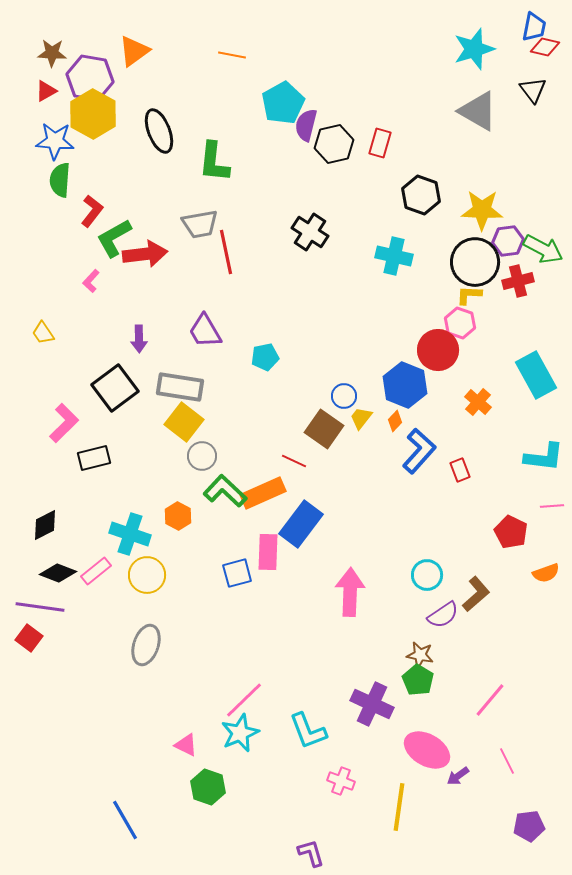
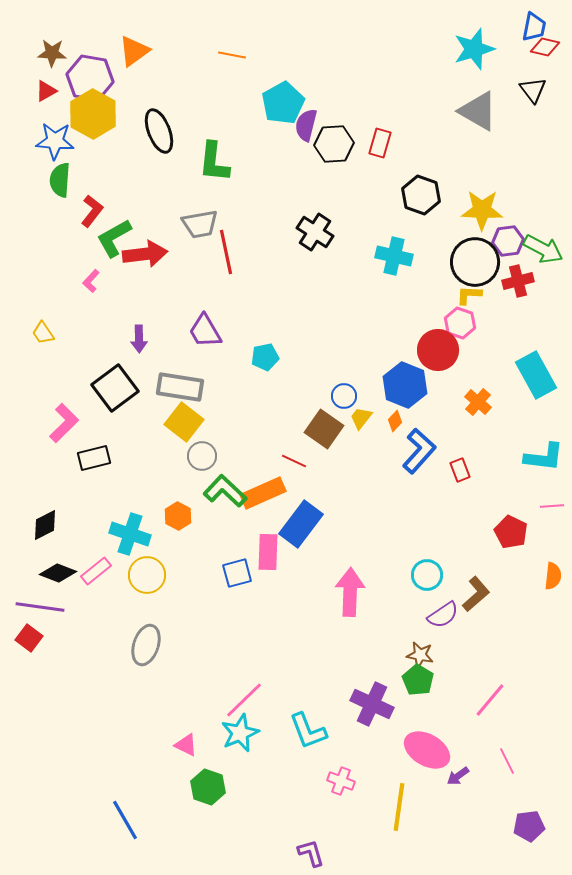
black hexagon at (334, 144): rotated 9 degrees clockwise
black cross at (310, 232): moved 5 px right
orange semicircle at (546, 573): moved 7 px right, 3 px down; rotated 64 degrees counterclockwise
